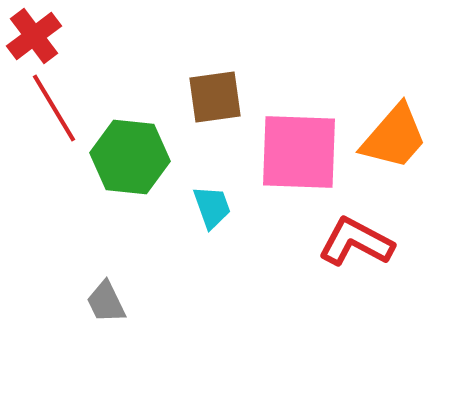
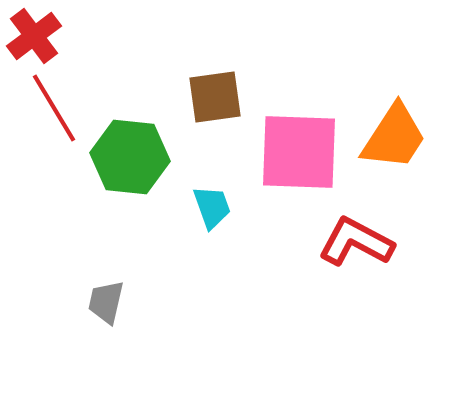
orange trapezoid: rotated 8 degrees counterclockwise
gray trapezoid: rotated 39 degrees clockwise
